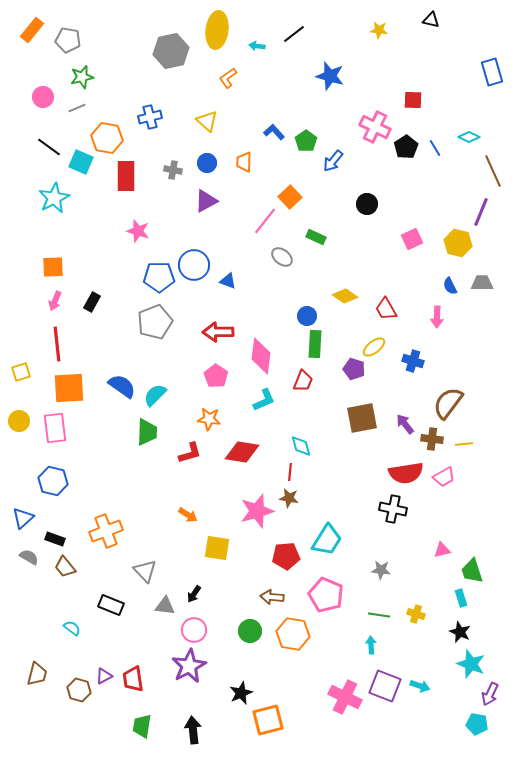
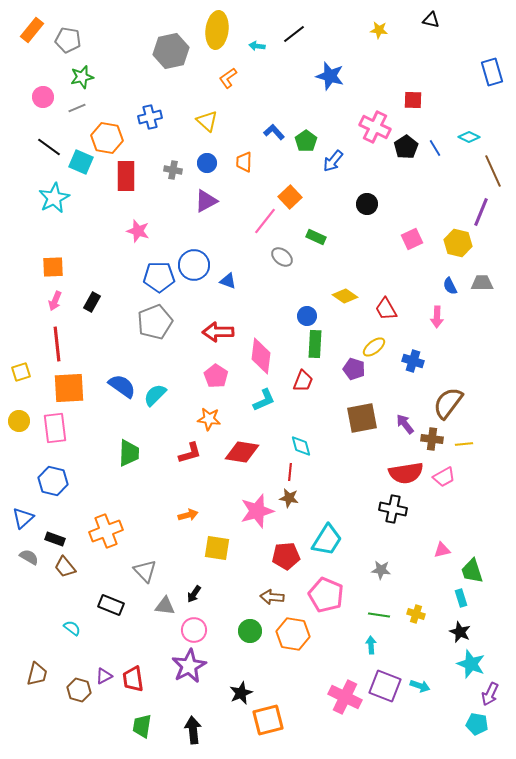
green trapezoid at (147, 432): moved 18 px left, 21 px down
orange arrow at (188, 515): rotated 48 degrees counterclockwise
